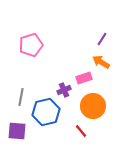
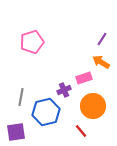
pink pentagon: moved 1 px right, 3 px up
purple square: moved 1 px left, 1 px down; rotated 12 degrees counterclockwise
